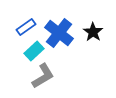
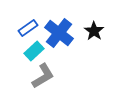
blue rectangle: moved 2 px right, 1 px down
black star: moved 1 px right, 1 px up
